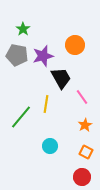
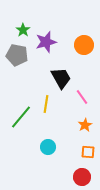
green star: moved 1 px down
orange circle: moved 9 px right
purple star: moved 3 px right, 14 px up
cyan circle: moved 2 px left, 1 px down
orange square: moved 2 px right; rotated 24 degrees counterclockwise
